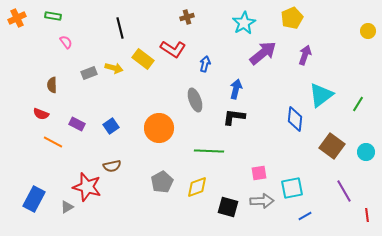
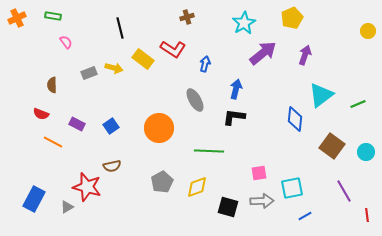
gray ellipse at (195, 100): rotated 10 degrees counterclockwise
green line at (358, 104): rotated 35 degrees clockwise
